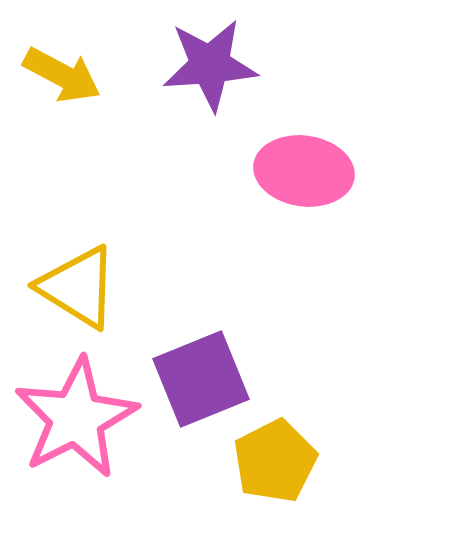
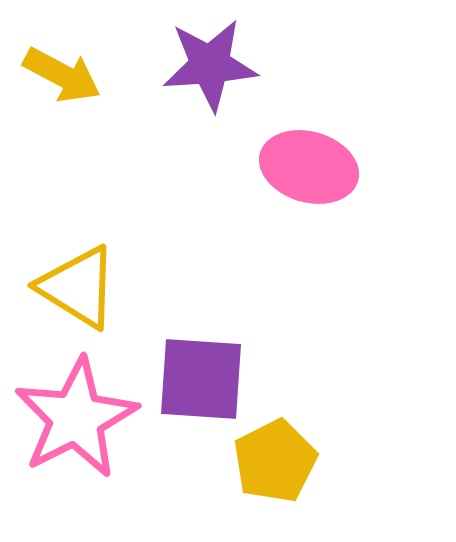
pink ellipse: moved 5 px right, 4 px up; rotated 8 degrees clockwise
purple square: rotated 26 degrees clockwise
